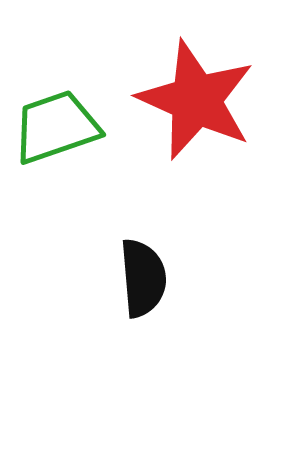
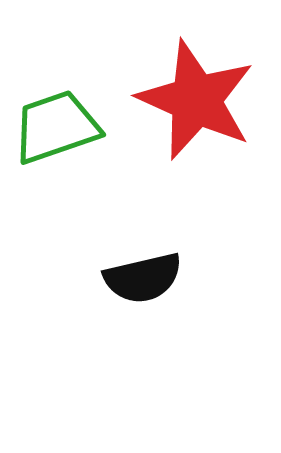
black semicircle: rotated 82 degrees clockwise
